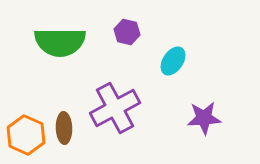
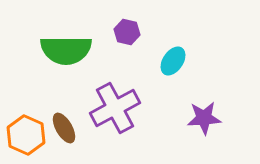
green semicircle: moved 6 px right, 8 px down
brown ellipse: rotated 28 degrees counterclockwise
